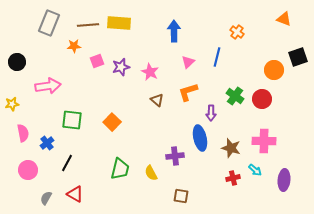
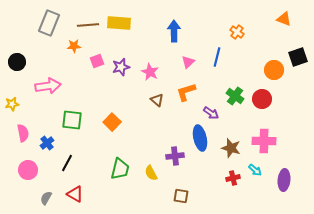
orange L-shape: moved 2 px left
purple arrow: rotated 56 degrees counterclockwise
